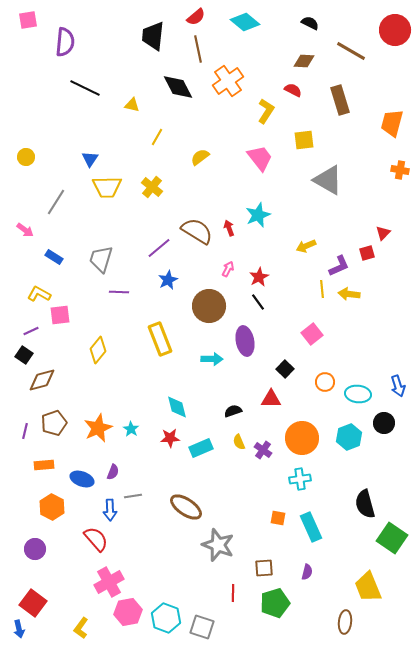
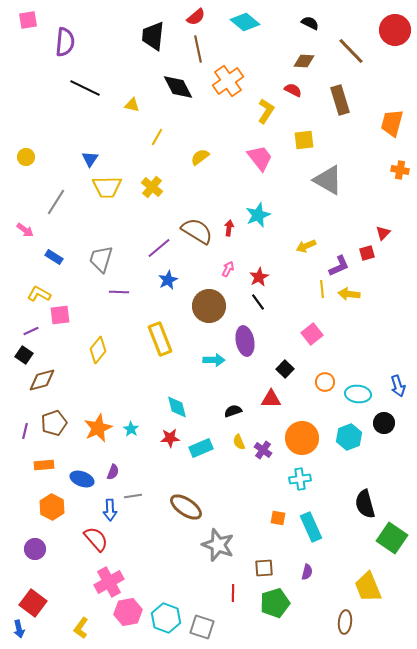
brown line at (351, 51): rotated 16 degrees clockwise
red arrow at (229, 228): rotated 28 degrees clockwise
cyan arrow at (212, 359): moved 2 px right, 1 px down
